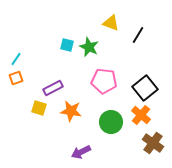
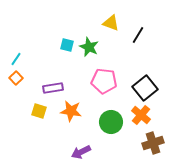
orange square: rotated 24 degrees counterclockwise
purple rectangle: rotated 18 degrees clockwise
yellow square: moved 3 px down
brown cross: rotated 35 degrees clockwise
